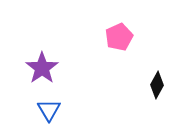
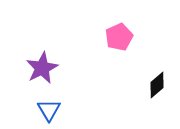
purple star: rotated 8 degrees clockwise
black diamond: rotated 20 degrees clockwise
